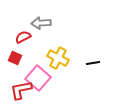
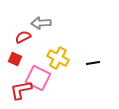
red square: moved 1 px down
pink square: rotated 15 degrees counterclockwise
